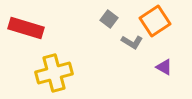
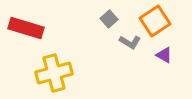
gray square: rotated 12 degrees clockwise
gray L-shape: moved 2 px left
purple triangle: moved 12 px up
